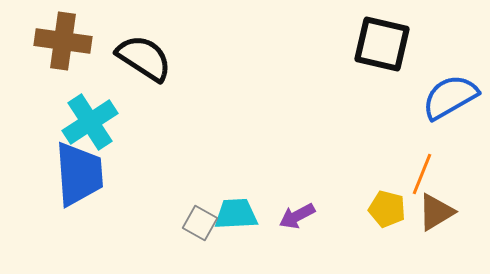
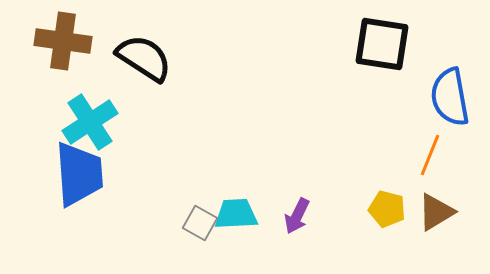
black square: rotated 4 degrees counterclockwise
blue semicircle: rotated 70 degrees counterclockwise
orange line: moved 8 px right, 19 px up
purple arrow: rotated 36 degrees counterclockwise
